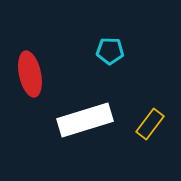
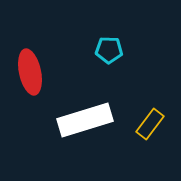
cyan pentagon: moved 1 px left, 1 px up
red ellipse: moved 2 px up
